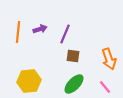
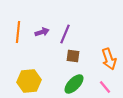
purple arrow: moved 2 px right, 3 px down
